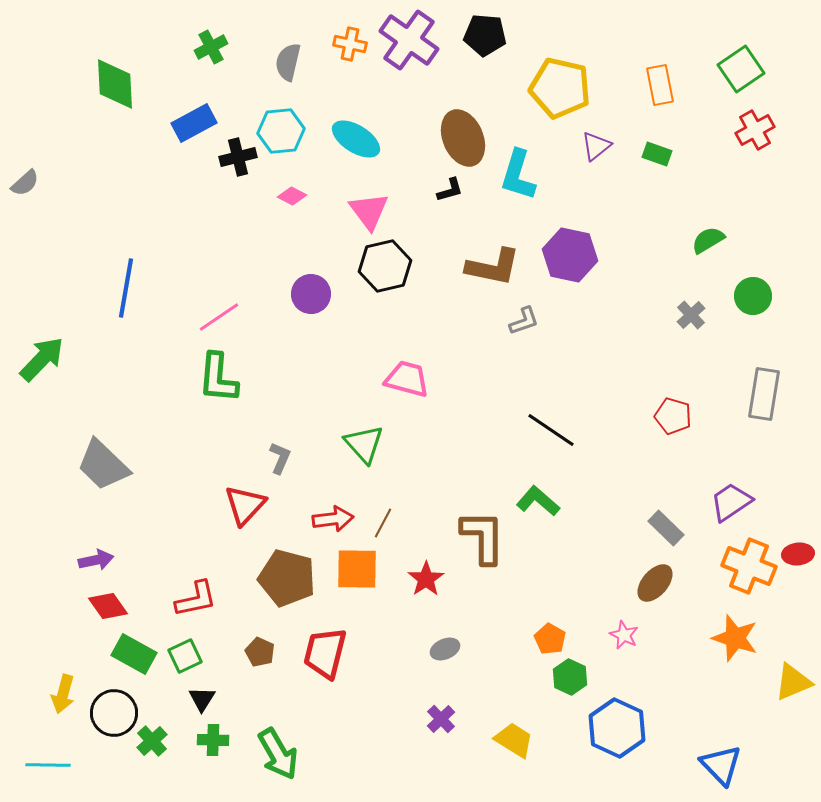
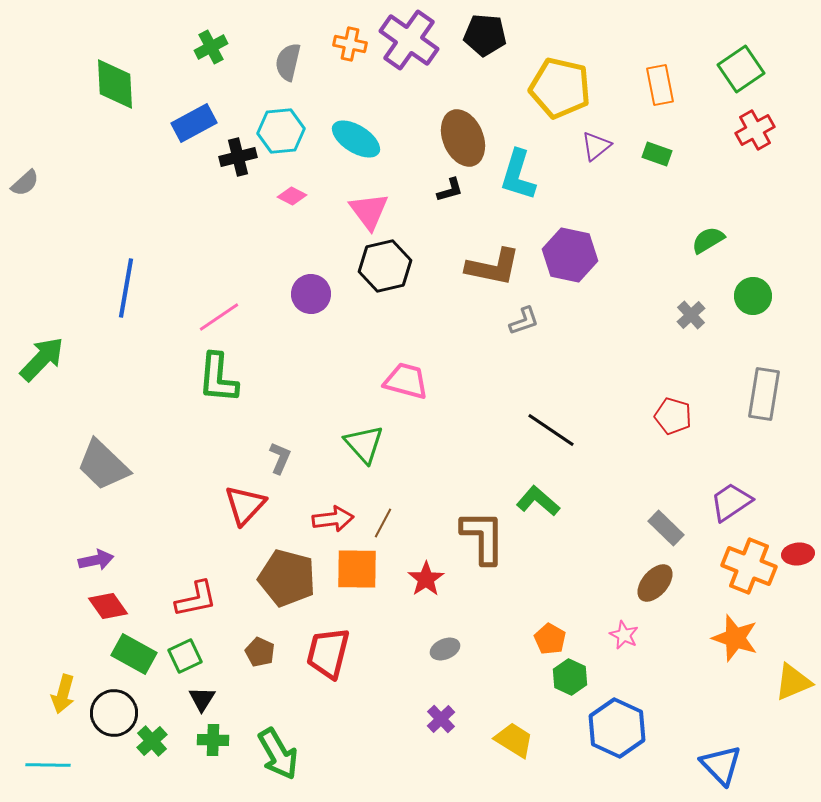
pink trapezoid at (407, 379): moved 1 px left, 2 px down
red trapezoid at (325, 653): moved 3 px right
